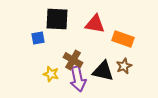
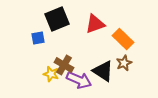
black square: rotated 25 degrees counterclockwise
red triangle: rotated 30 degrees counterclockwise
orange rectangle: rotated 25 degrees clockwise
brown cross: moved 9 px left, 5 px down
brown star: moved 3 px up
black triangle: rotated 20 degrees clockwise
purple arrow: moved 1 px right, 1 px down; rotated 55 degrees counterclockwise
